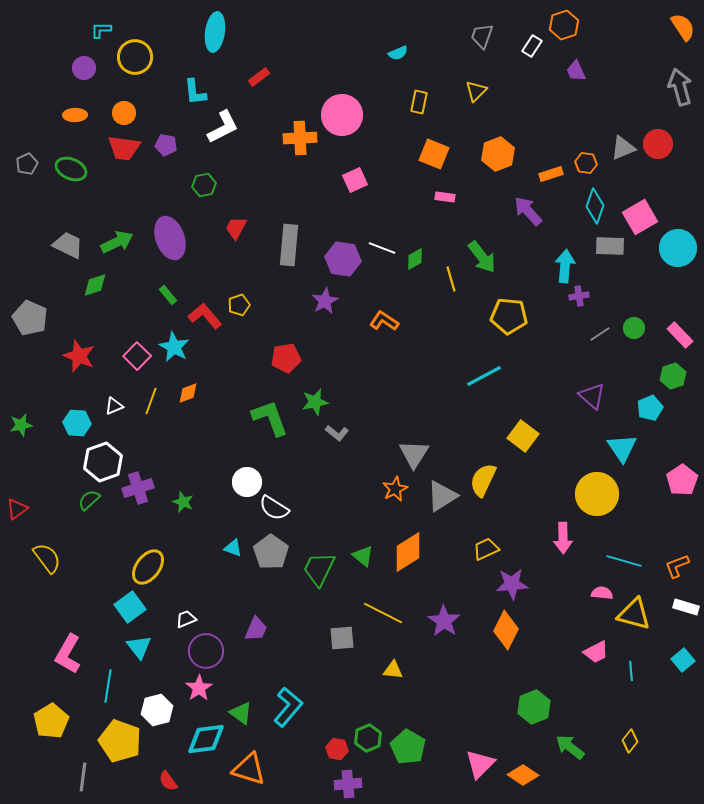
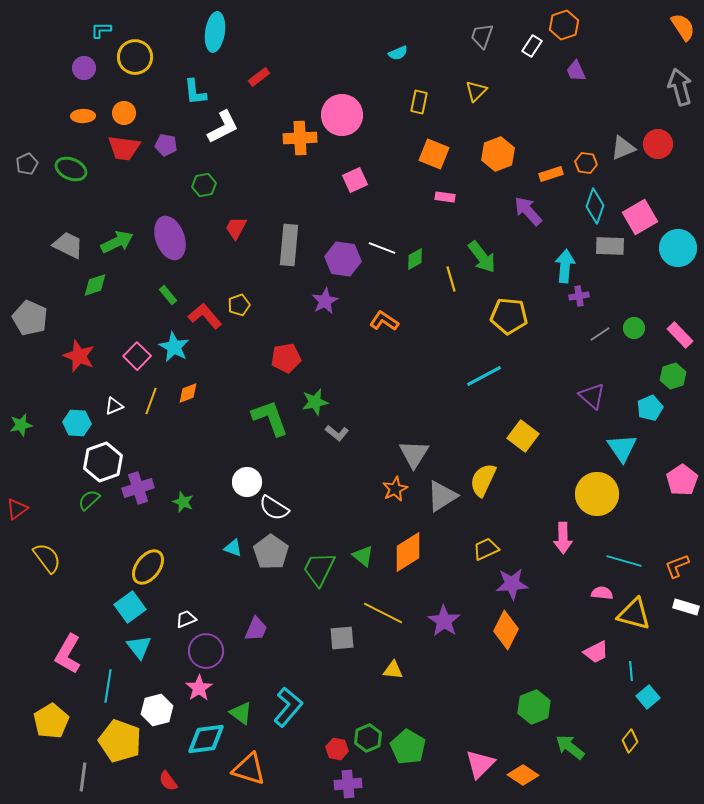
orange ellipse at (75, 115): moved 8 px right, 1 px down
cyan square at (683, 660): moved 35 px left, 37 px down
